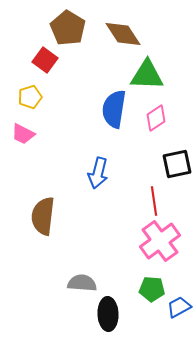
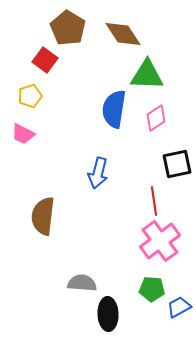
yellow pentagon: moved 1 px up
